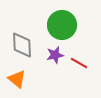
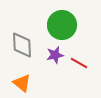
orange triangle: moved 5 px right, 4 px down
